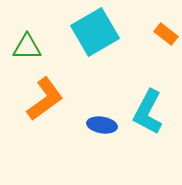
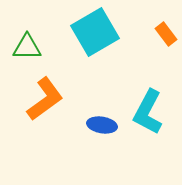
orange rectangle: rotated 15 degrees clockwise
